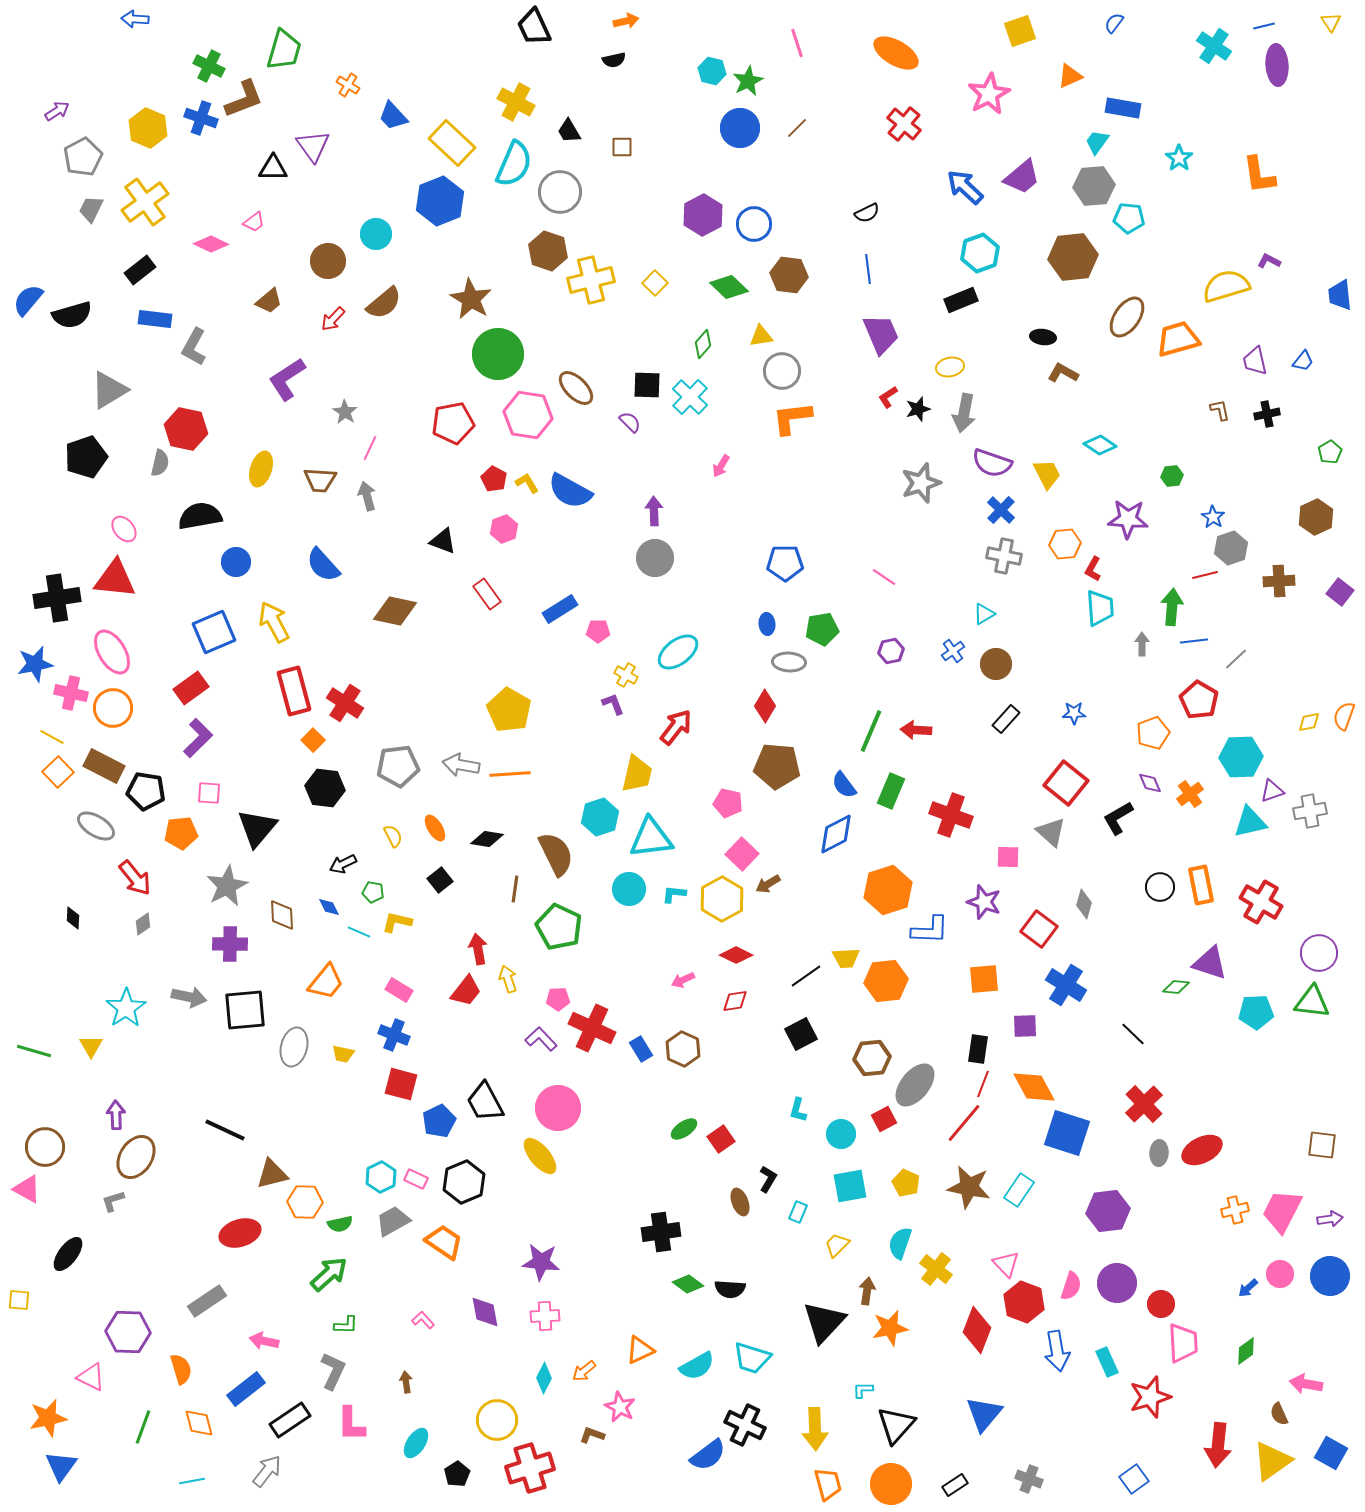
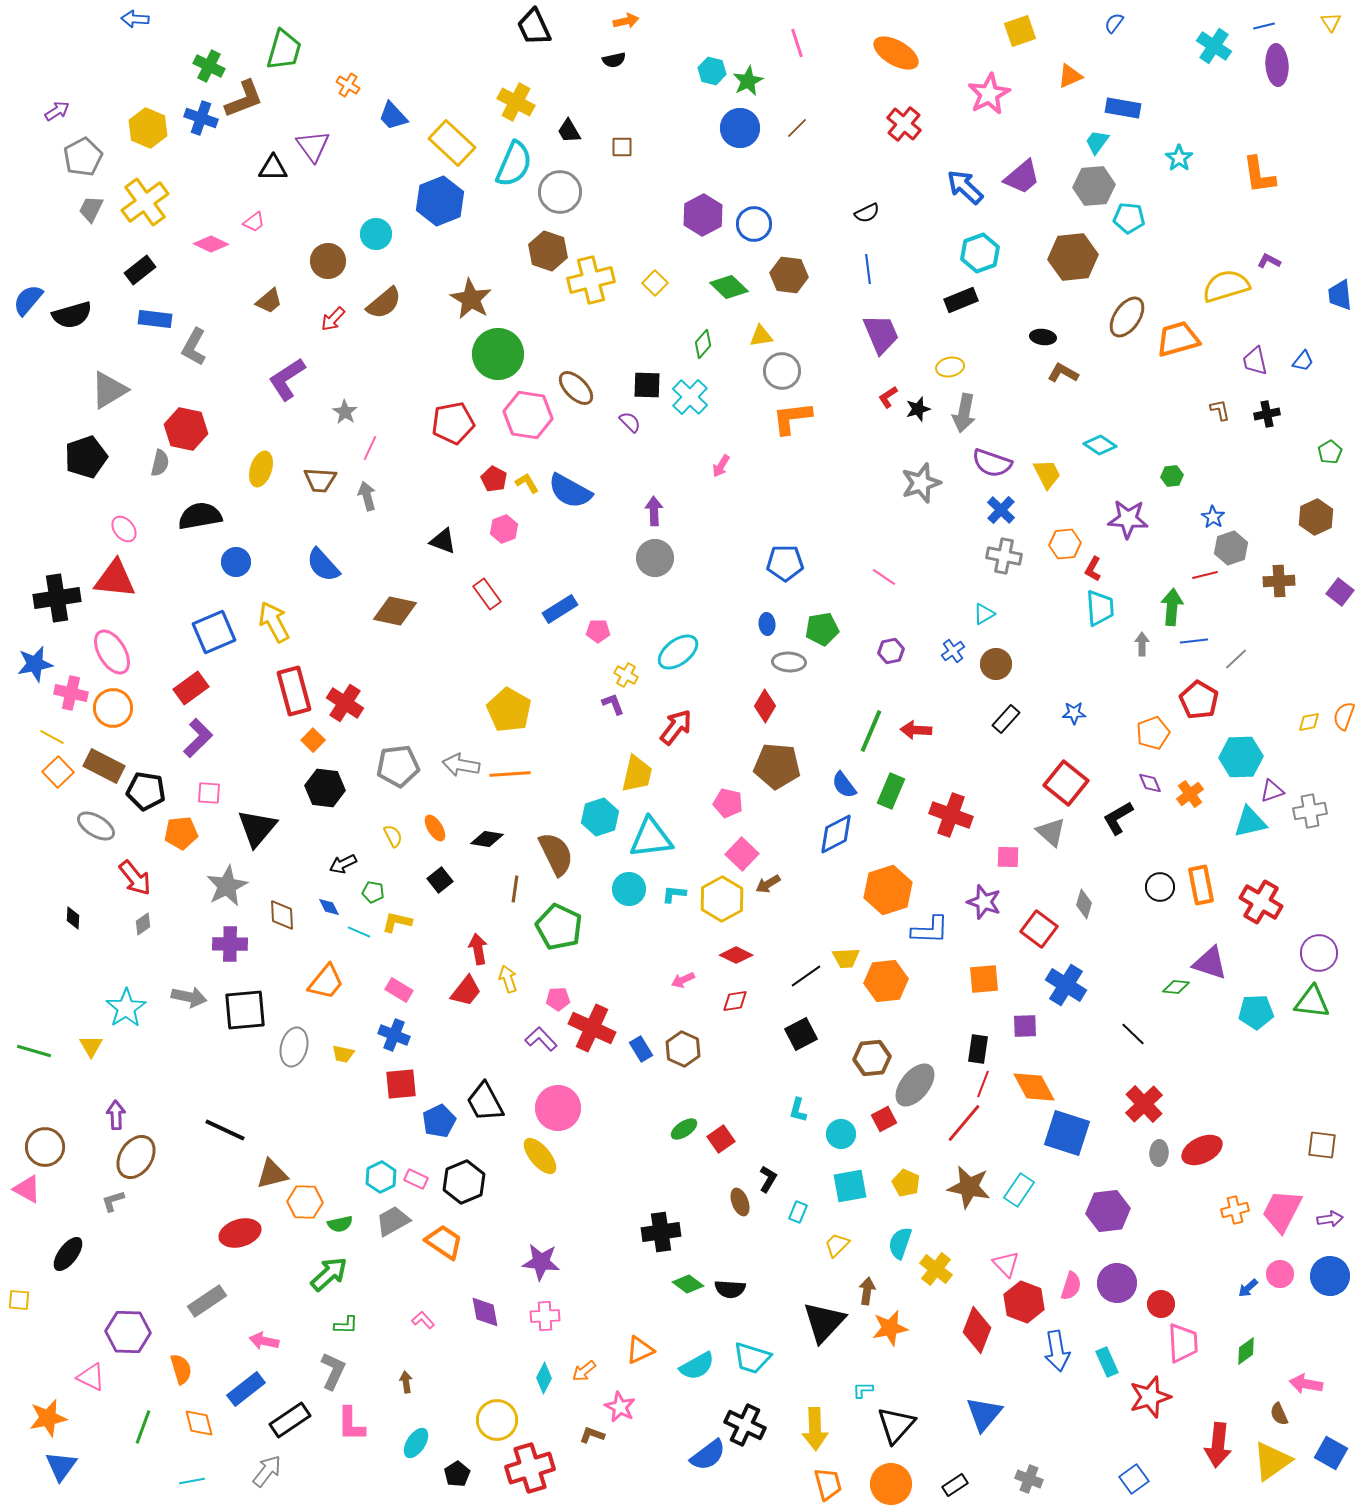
red square at (401, 1084): rotated 20 degrees counterclockwise
